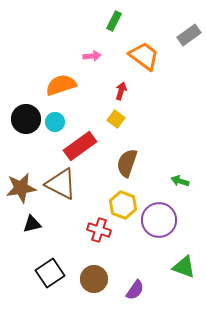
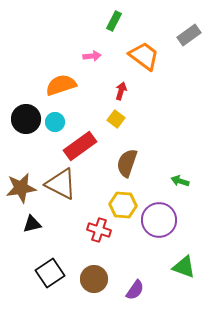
yellow hexagon: rotated 16 degrees counterclockwise
